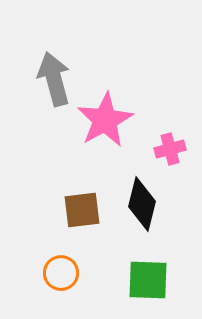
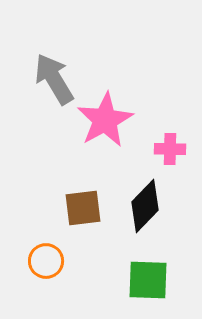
gray arrow: rotated 16 degrees counterclockwise
pink cross: rotated 16 degrees clockwise
black diamond: moved 3 px right, 2 px down; rotated 30 degrees clockwise
brown square: moved 1 px right, 2 px up
orange circle: moved 15 px left, 12 px up
